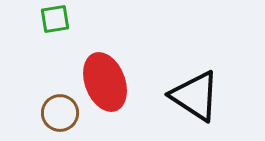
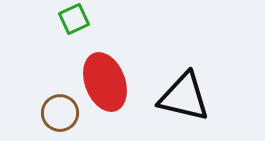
green square: moved 19 px right; rotated 16 degrees counterclockwise
black triangle: moved 11 px left, 1 px down; rotated 20 degrees counterclockwise
